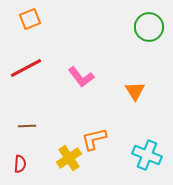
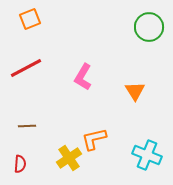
pink L-shape: moved 2 px right; rotated 68 degrees clockwise
